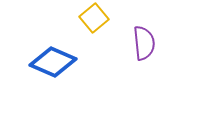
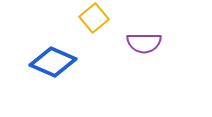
purple semicircle: rotated 96 degrees clockwise
